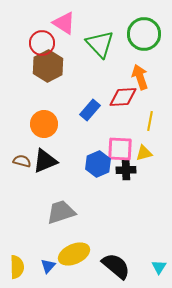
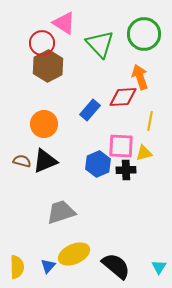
pink square: moved 1 px right, 3 px up
